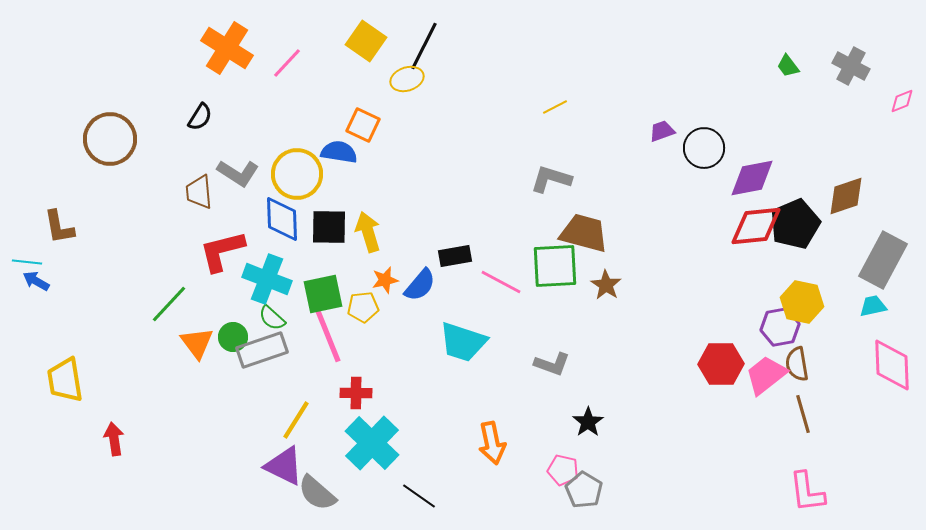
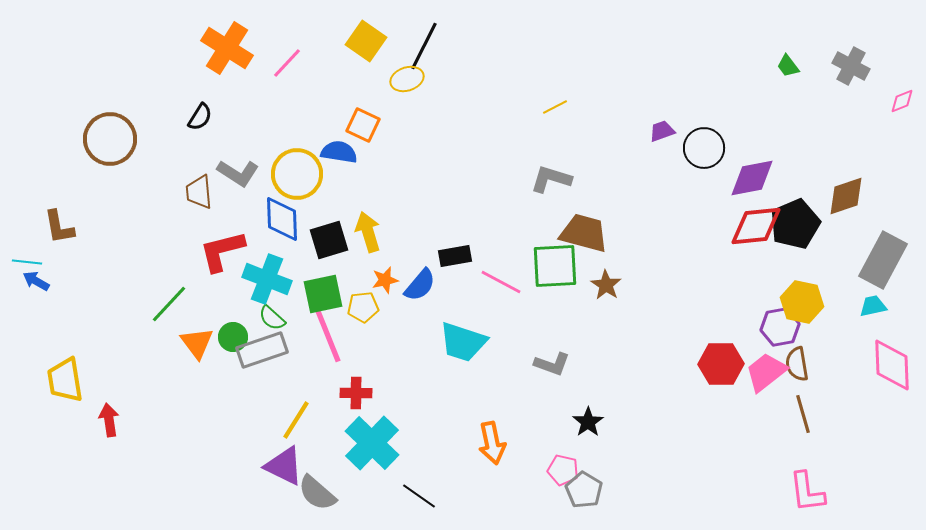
black square at (329, 227): moved 13 px down; rotated 18 degrees counterclockwise
pink trapezoid at (766, 375): moved 3 px up
red arrow at (114, 439): moved 5 px left, 19 px up
